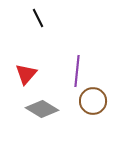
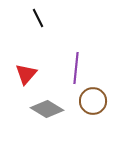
purple line: moved 1 px left, 3 px up
gray diamond: moved 5 px right
